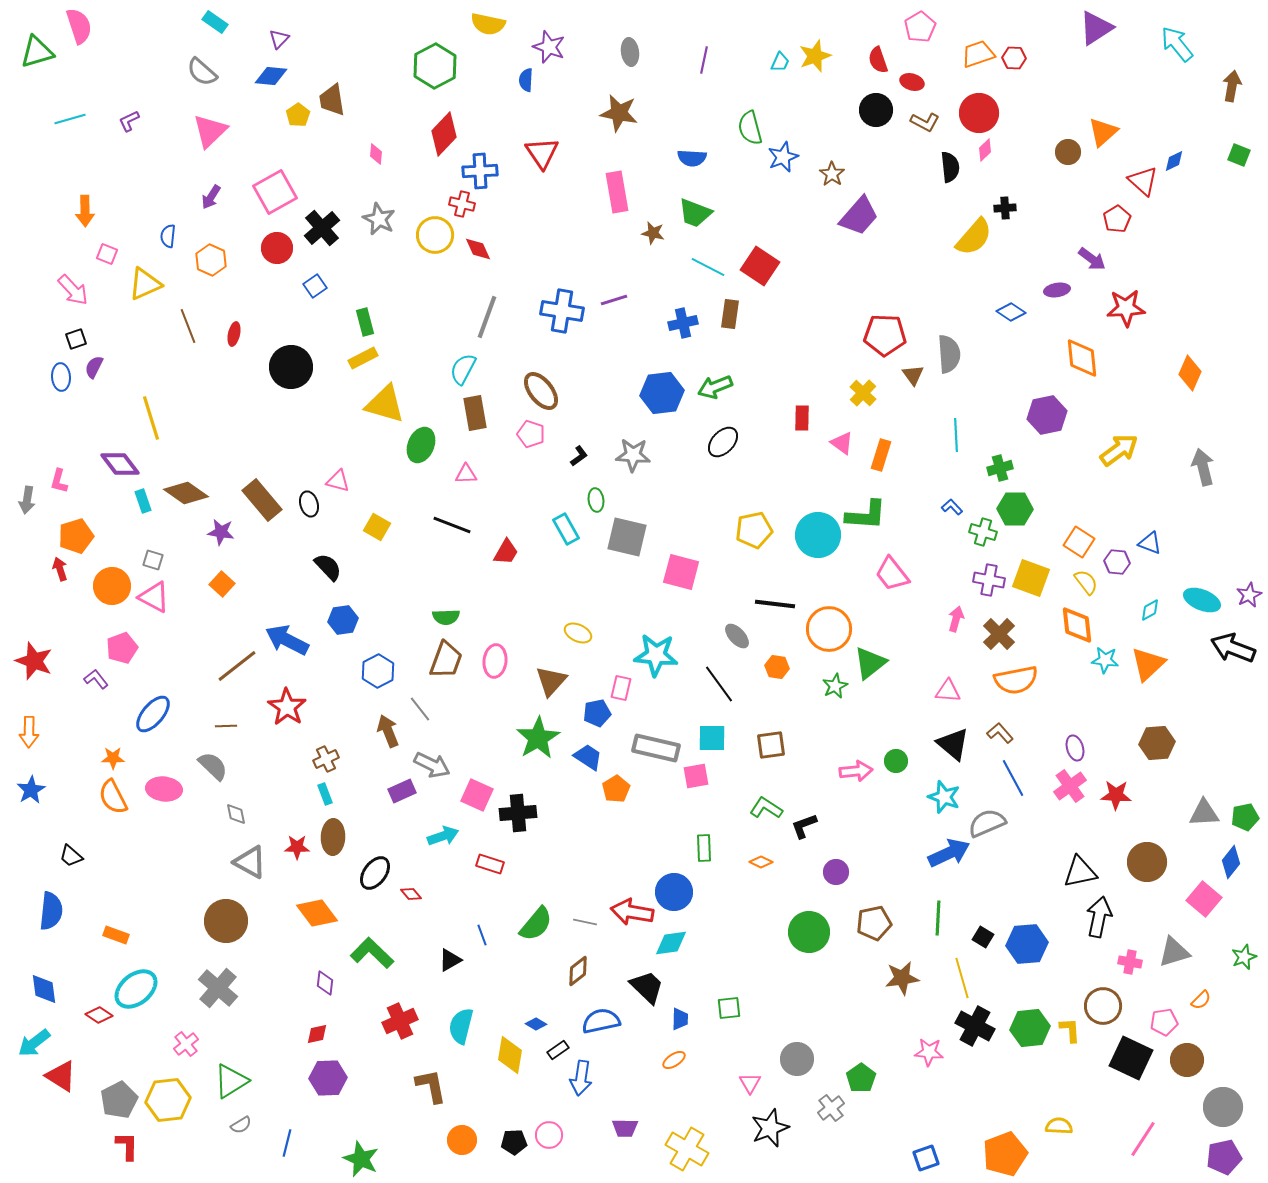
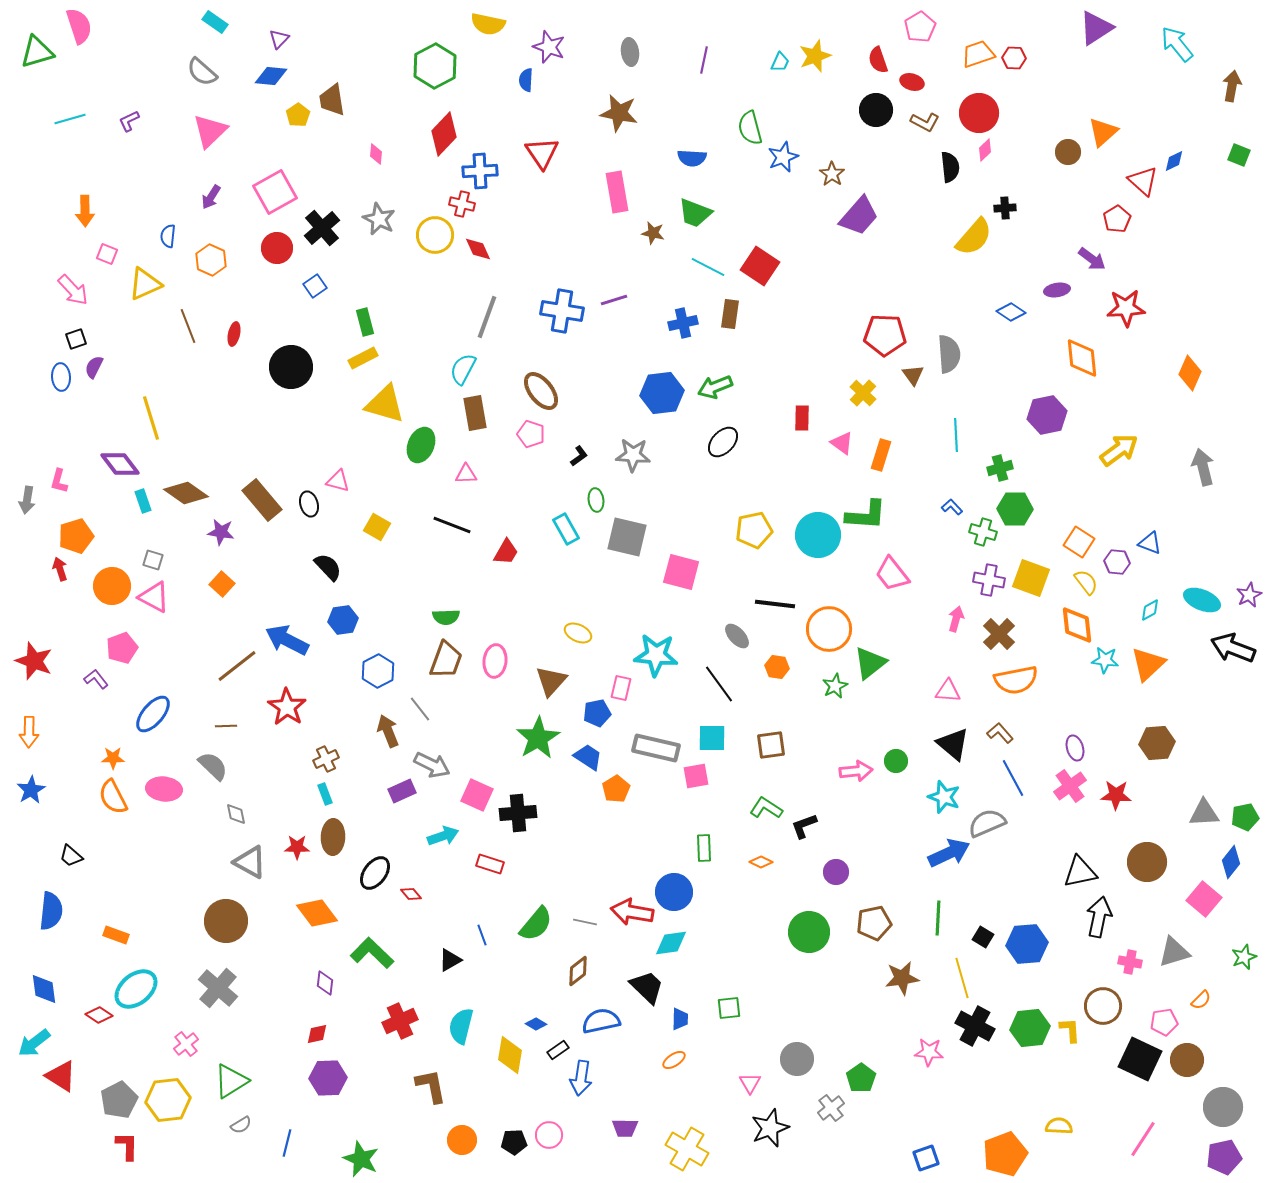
black square at (1131, 1058): moved 9 px right, 1 px down
